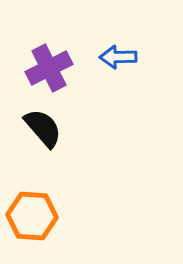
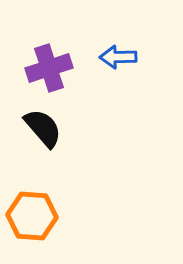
purple cross: rotated 9 degrees clockwise
